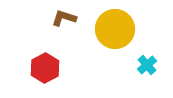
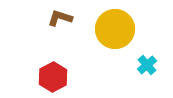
brown L-shape: moved 4 px left
red hexagon: moved 8 px right, 9 px down
